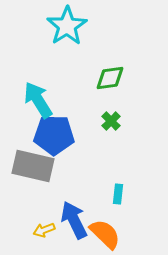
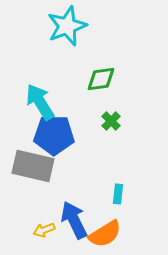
cyan star: rotated 12 degrees clockwise
green diamond: moved 9 px left, 1 px down
cyan arrow: moved 2 px right, 2 px down
orange semicircle: rotated 104 degrees clockwise
